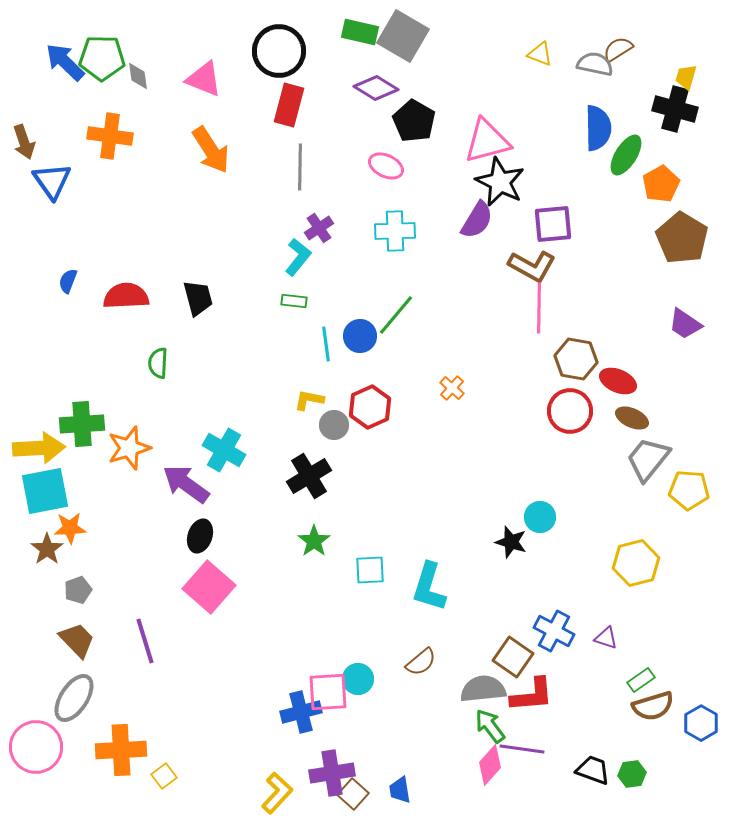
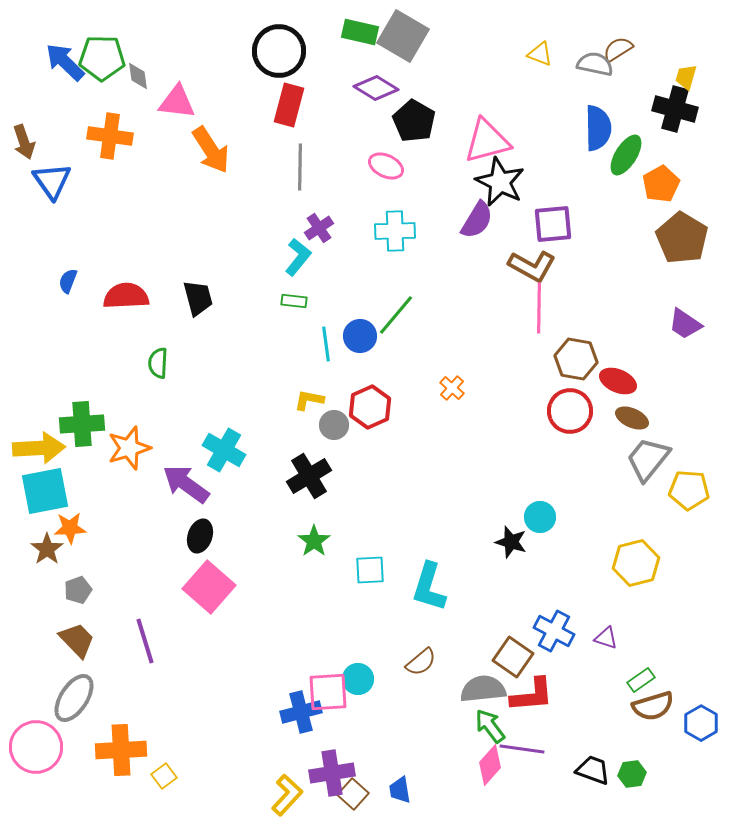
pink triangle at (204, 79): moved 27 px left, 23 px down; rotated 15 degrees counterclockwise
yellow L-shape at (277, 793): moved 10 px right, 2 px down
